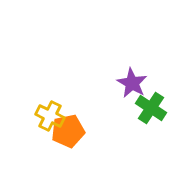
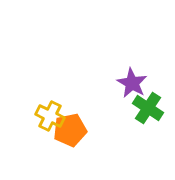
green cross: moved 3 px left
orange pentagon: moved 2 px right, 1 px up
